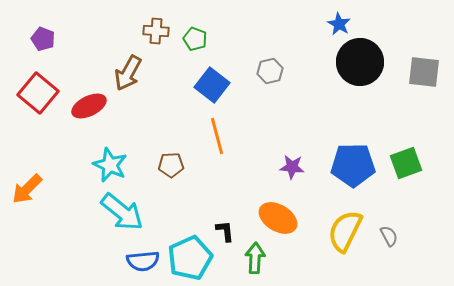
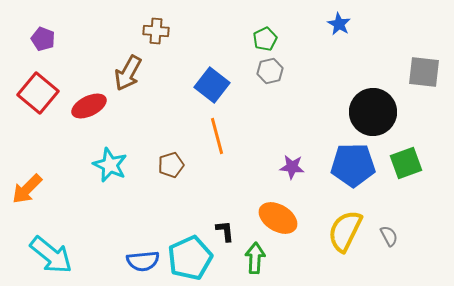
green pentagon: moved 70 px right; rotated 25 degrees clockwise
black circle: moved 13 px right, 50 px down
brown pentagon: rotated 15 degrees counterclockwise
cyan arrow: moved 71 px left, 43 px down
